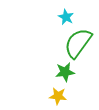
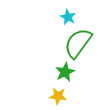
cyan star: moved 2 px right
green star: rotated 18 degrees counterclockwise
